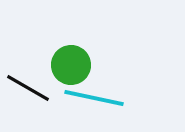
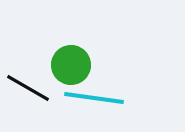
cyan line: rotated 4 degrees counterclockwise
